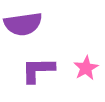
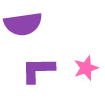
pink star: rotated 10 degrees clockwise
